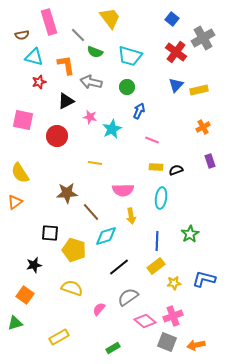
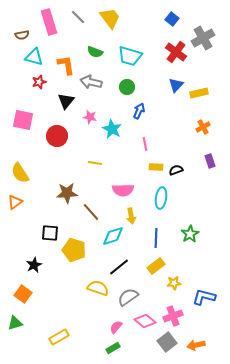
gray line at (78, 35): moved 18 px up
yellow rectangle at (199, 90): moved 3 px down
black triangle at (66, 101): rotated 24 degrees counterclockwise
cyan star at (112, 129): rotated 18 degrees counterclockwise
pink line at (152, 140): moved 7 px left, 4 px down; rotated 56 degrees clockwise
cyan diamond at (106, 236): moved 7 px right
blue line at (157, 241): moved 1 px left, 3 px up
black star at (34, 265): rotated 14 degrees counterclockwise
blue L-shape at (204, 279): moved 18 px down
yellow semicircle at (72, 288): moved 26 px right
orange square at (25, 295): moved 2 px left, 1 px up
pink semicircle at (99, 309): moved 17 px right, 18 px down
gray square at (167, 342): rotated 30 degrees clockwise
